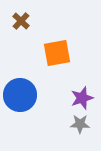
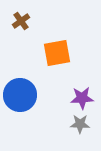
brown cross: rotated 12 degrees clockwise
purple star: rotated 15 degrees clockwise
